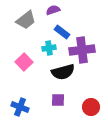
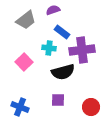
cyan cross: rotated 16 degrees clockwise
